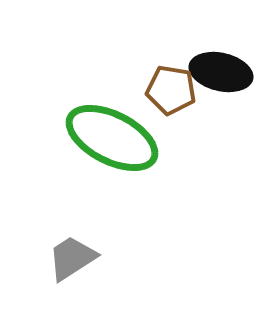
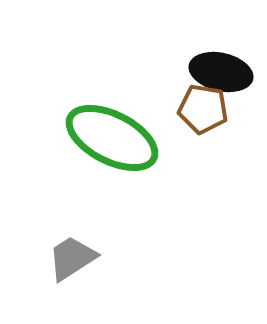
brown pentagon: moved 32 px right, 19 px down
